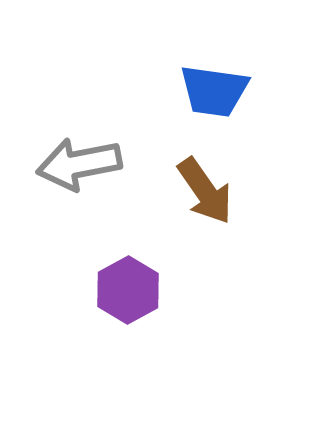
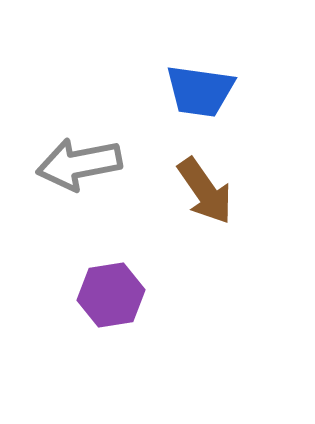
blue trapezoid: moved 14 px left
purple hexagon: moved 17 px left, 5 px down; rotated 20 degrees clockwise
